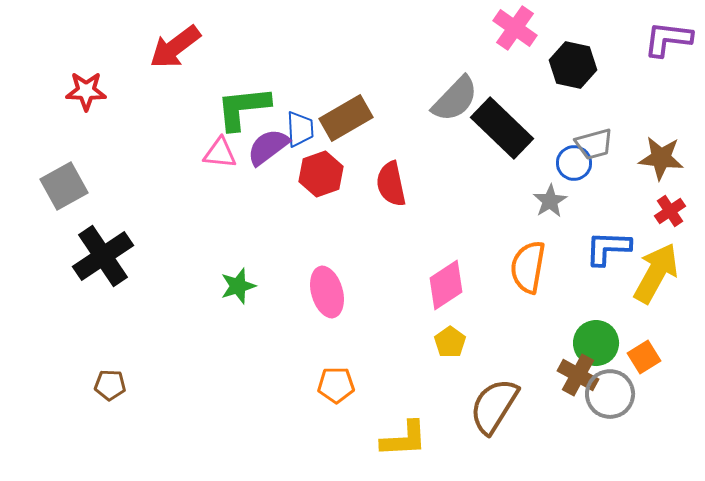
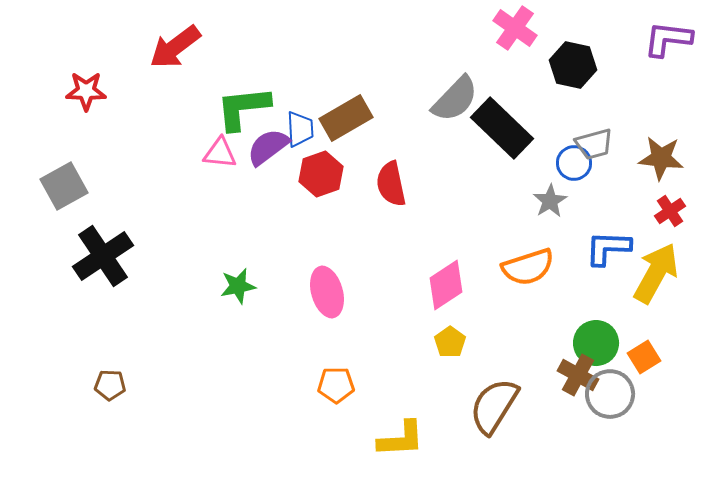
orange semicircle: rotated 118 degrees counterclockwise
green star: rotated 6 degrees clockwise
yellow L-shape: moved 3 px left
